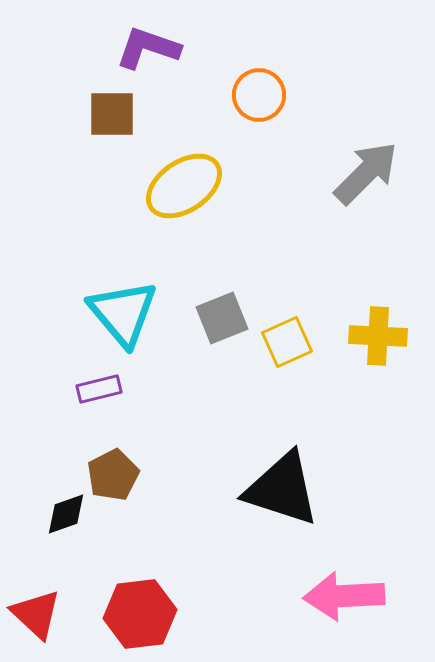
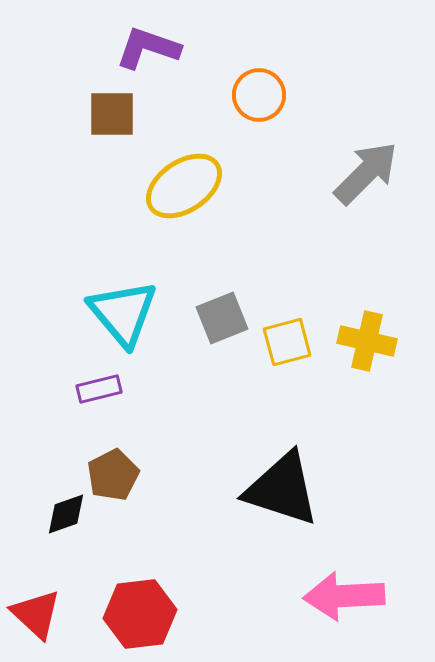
yellow cross: moved 11 px left, 5 px down; rotated 10 degrees clockwise
yellow square: rotated 9 degrees clockwise
